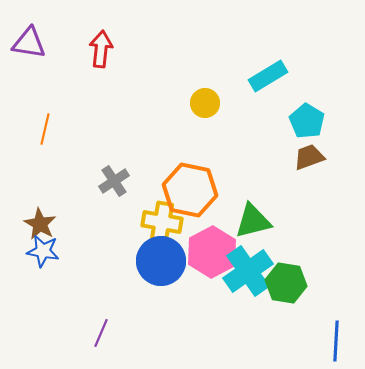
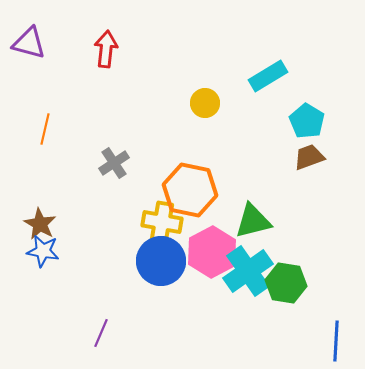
purple triangle: rotated 6 degrees clockwise
red arrow: moved 5 px right
gray cross: moved 18 px up
